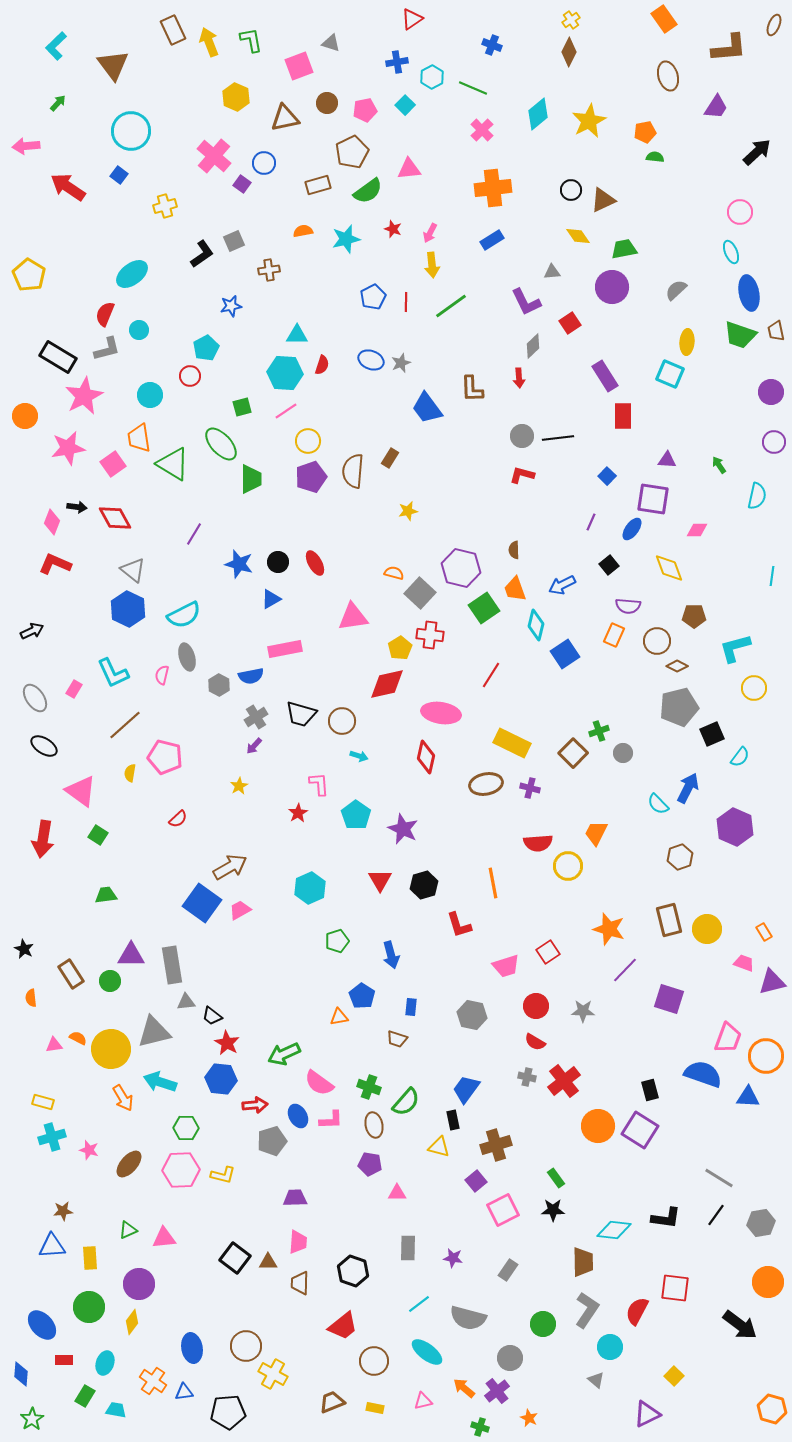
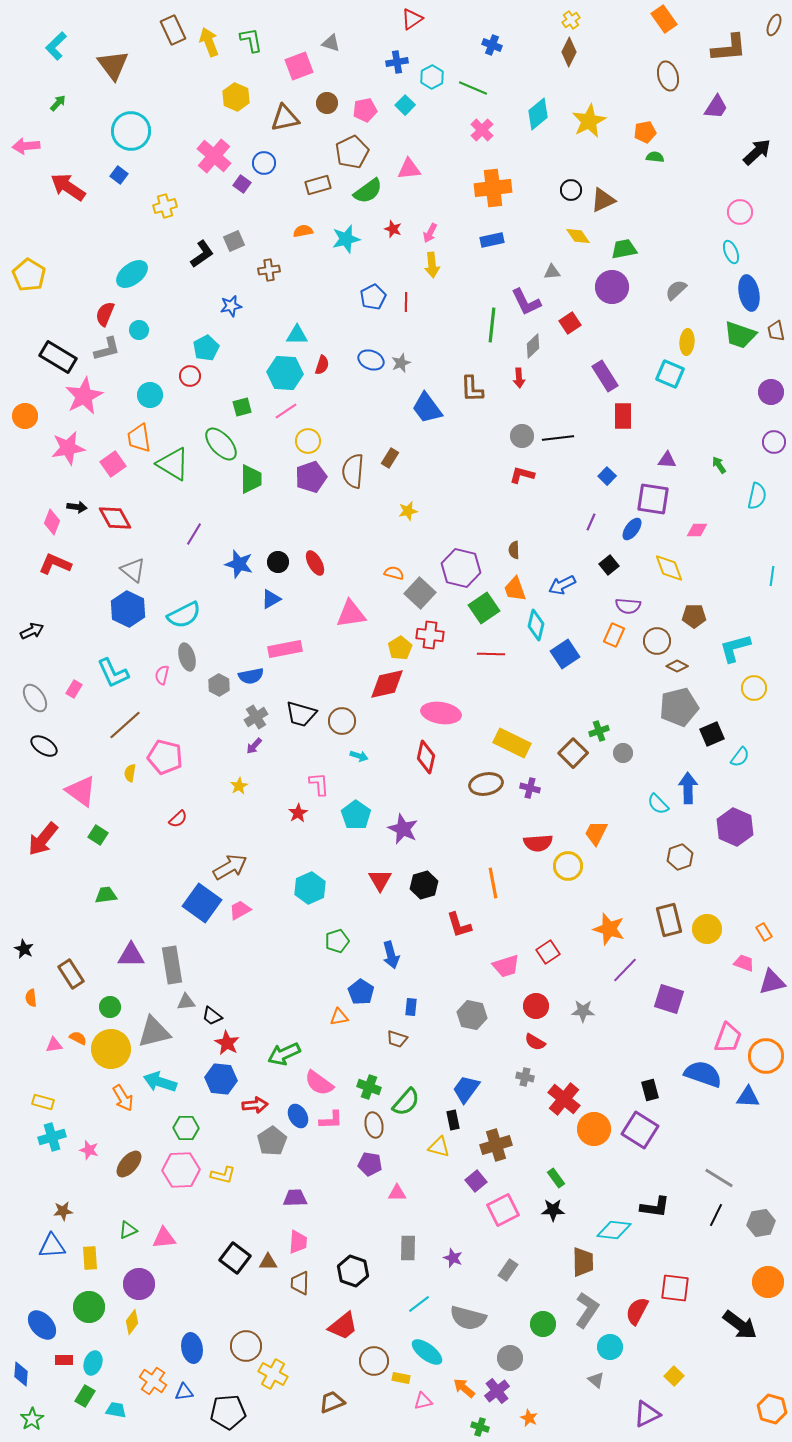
blue rectangle at (492, 240): rotated 20 degrees clockwise
green line at (451, 306): moved 41 px right, 19 px down; rotated 48 degrees counterclockwise
pink triangle at (353, 617): moved 2 px left, 3 px up
red line at (491, 675): moved 21 px up; rotated 60 degrees clockwise
blue arrow at (688, 788): rotated 28 degrees counterclockwise
red arrow at (43, 839): rotated 30 degrees clockwise
green circle at (110, 981): moved 26 px down
blue pentagon at (362, 996): moved 1 px left, 4 px up
gray cross at (527, 1077): moved 2 px left
red cross at (564, 1081): moved 18 px down; rotated 12 degrees counterclockwise
orange circle at (598, 1126): moved 4 px left, 3 px down
gray pentagon at (272, 1141): rotated 16 degrees counterclockwise
black line at (716, 1215): rotated 10 degrees counterclockwise
black L-shape at (666, 1218): moved 11 px left, 11 px up
purple star at (453, 1258): rotated 12 degrees clockwise
cyan ellipse at (105, 1363): moved 12 px left
yellow rectangle at (375, 1408): moved 26 px right, 30 px up
